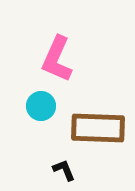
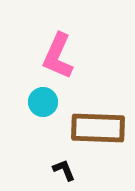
pink L-shape: moved 1 px right, 3 px up
cyan circle: moved 2 px right, 4 px up
